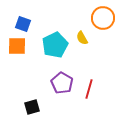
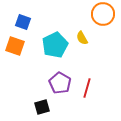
orange circle: moved 4 px up
blue square: moved 2 px up
orange square: moved 2 px left; rotated 18 degrees clockwise
purple pentagon: moved 2 px left
red line: moved 2 px left, 1 px up
black square: moved 10 px right
